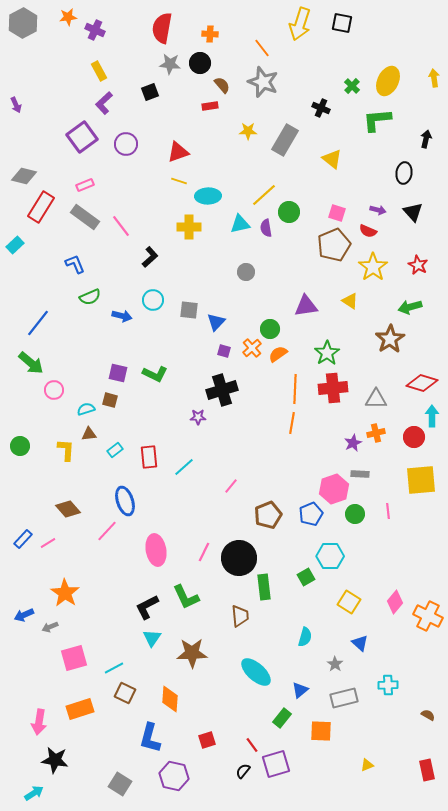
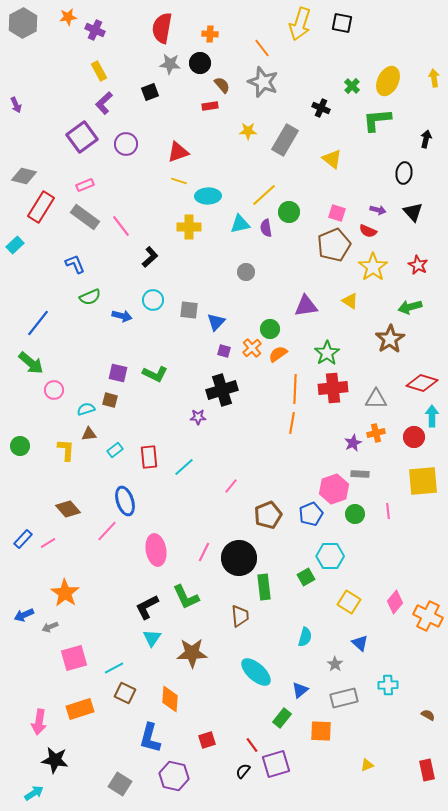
yellow square at (421, 480): moved 2 px right, 1 px down
